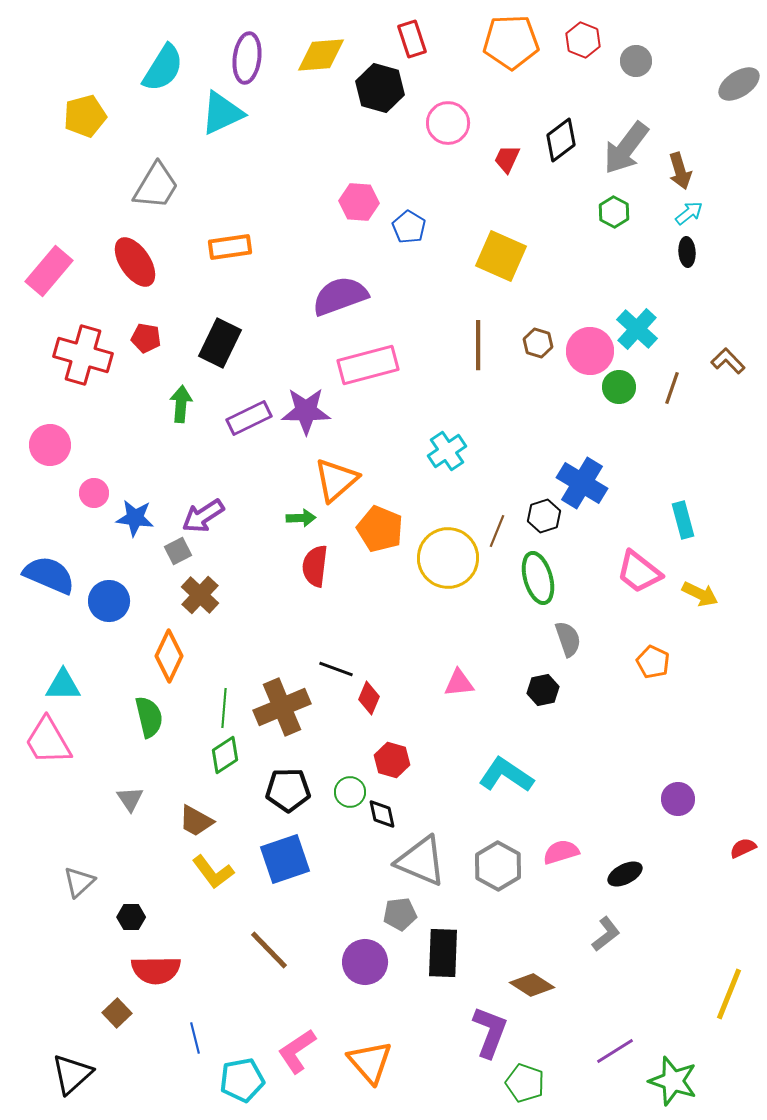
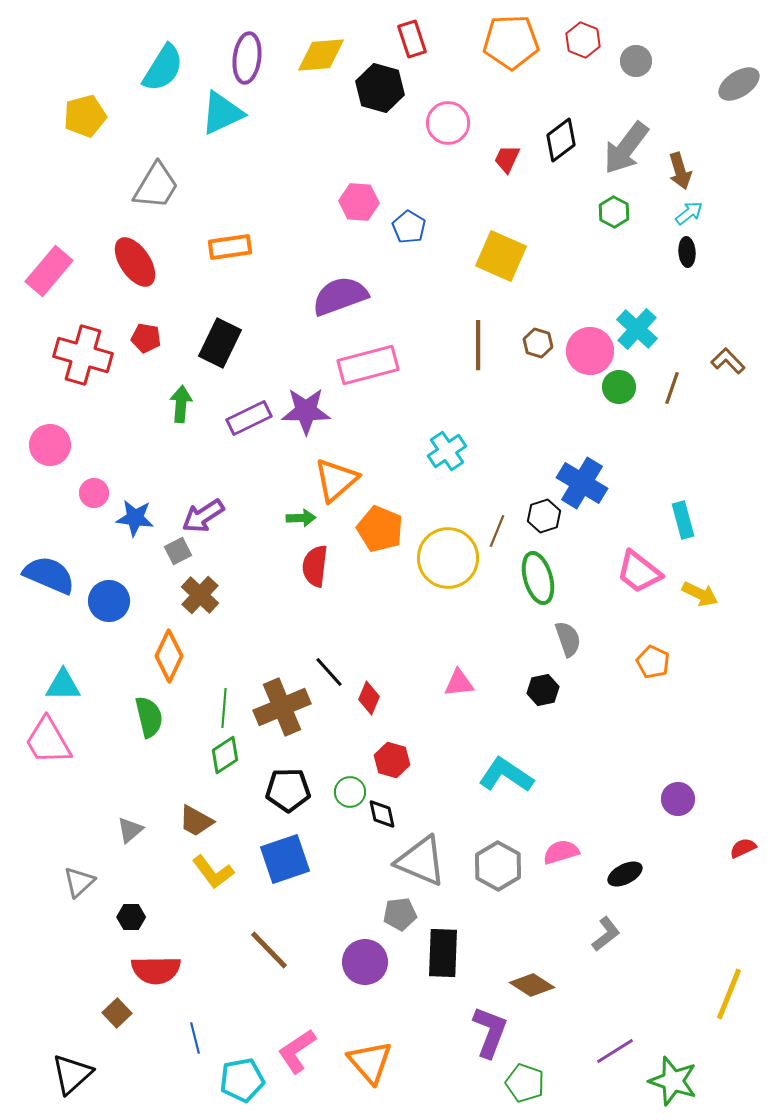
black line at (336, 669): moved 7 px left, 3 px down; rotated 28 degrees clockwise
gray triangle at (130, 799): moved 31 px down; rotated 24 degrees clockwise
